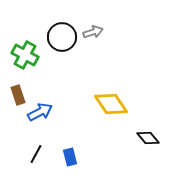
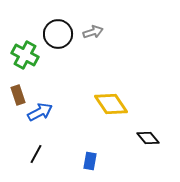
black circle: moved 4 px left, 3 px up
blue rectangle: moved 20 px right, 4 px down; rotated 24 degrees clockwise
